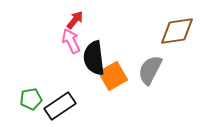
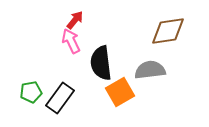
brown diamond: moved 9 px left
black semicircle: moved 7 px right, 5 px down
gray semicircle: rotated 56 degrees clockwise
orange square: moved 7 px right, 16 px down
green pentagon: moved 7 px up
black rectangle: moved 8 px up; rotated 20 degrees counterclockwise
